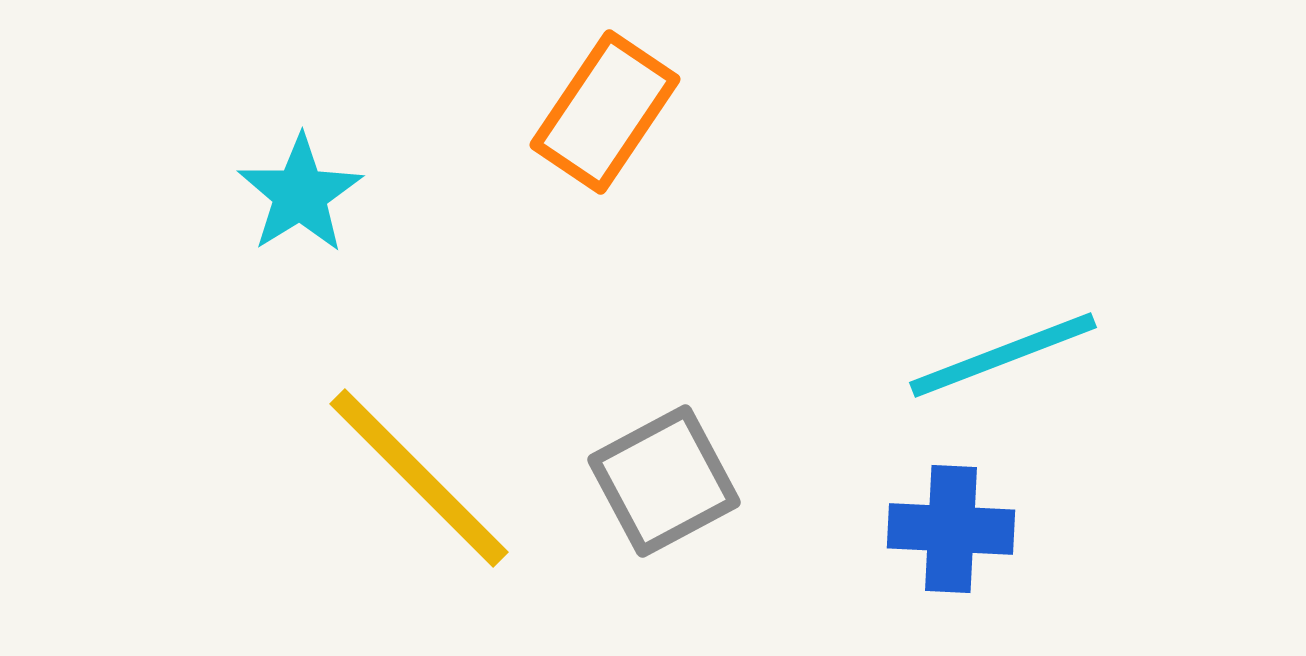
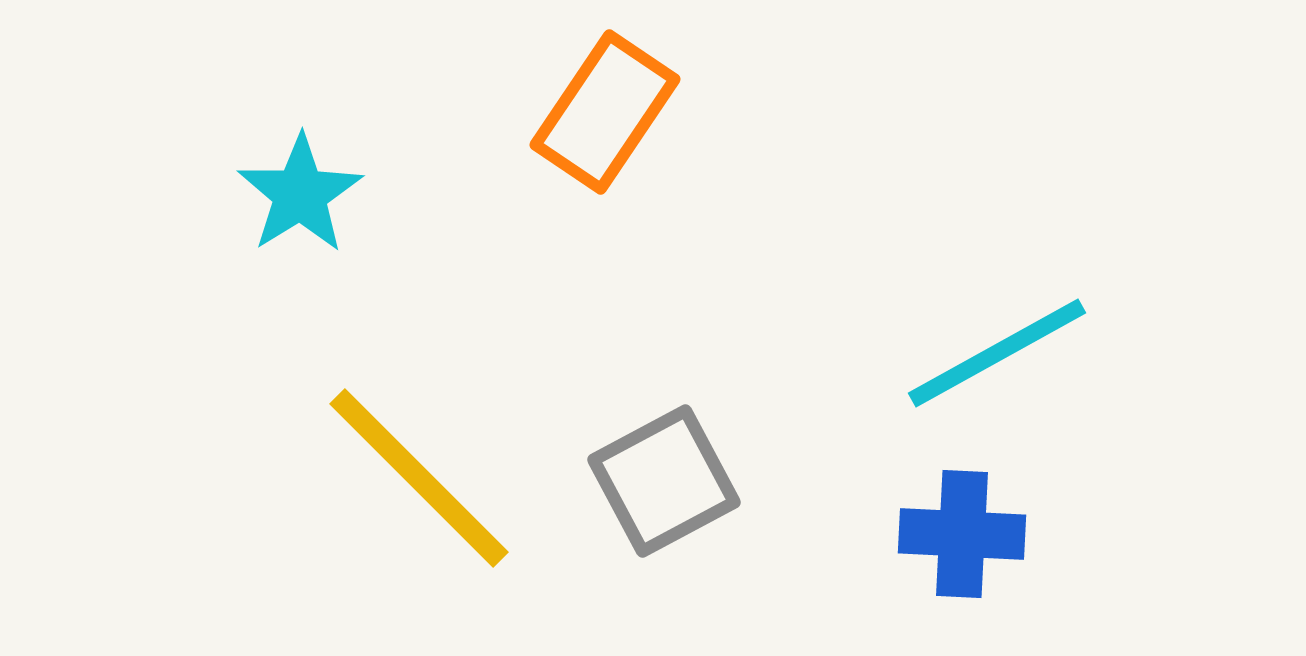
cyan line: moved 6 px left, 2 px up; rotated 8 degrees counterclockwise
blue cross: moved 11 px right, 5 px down
